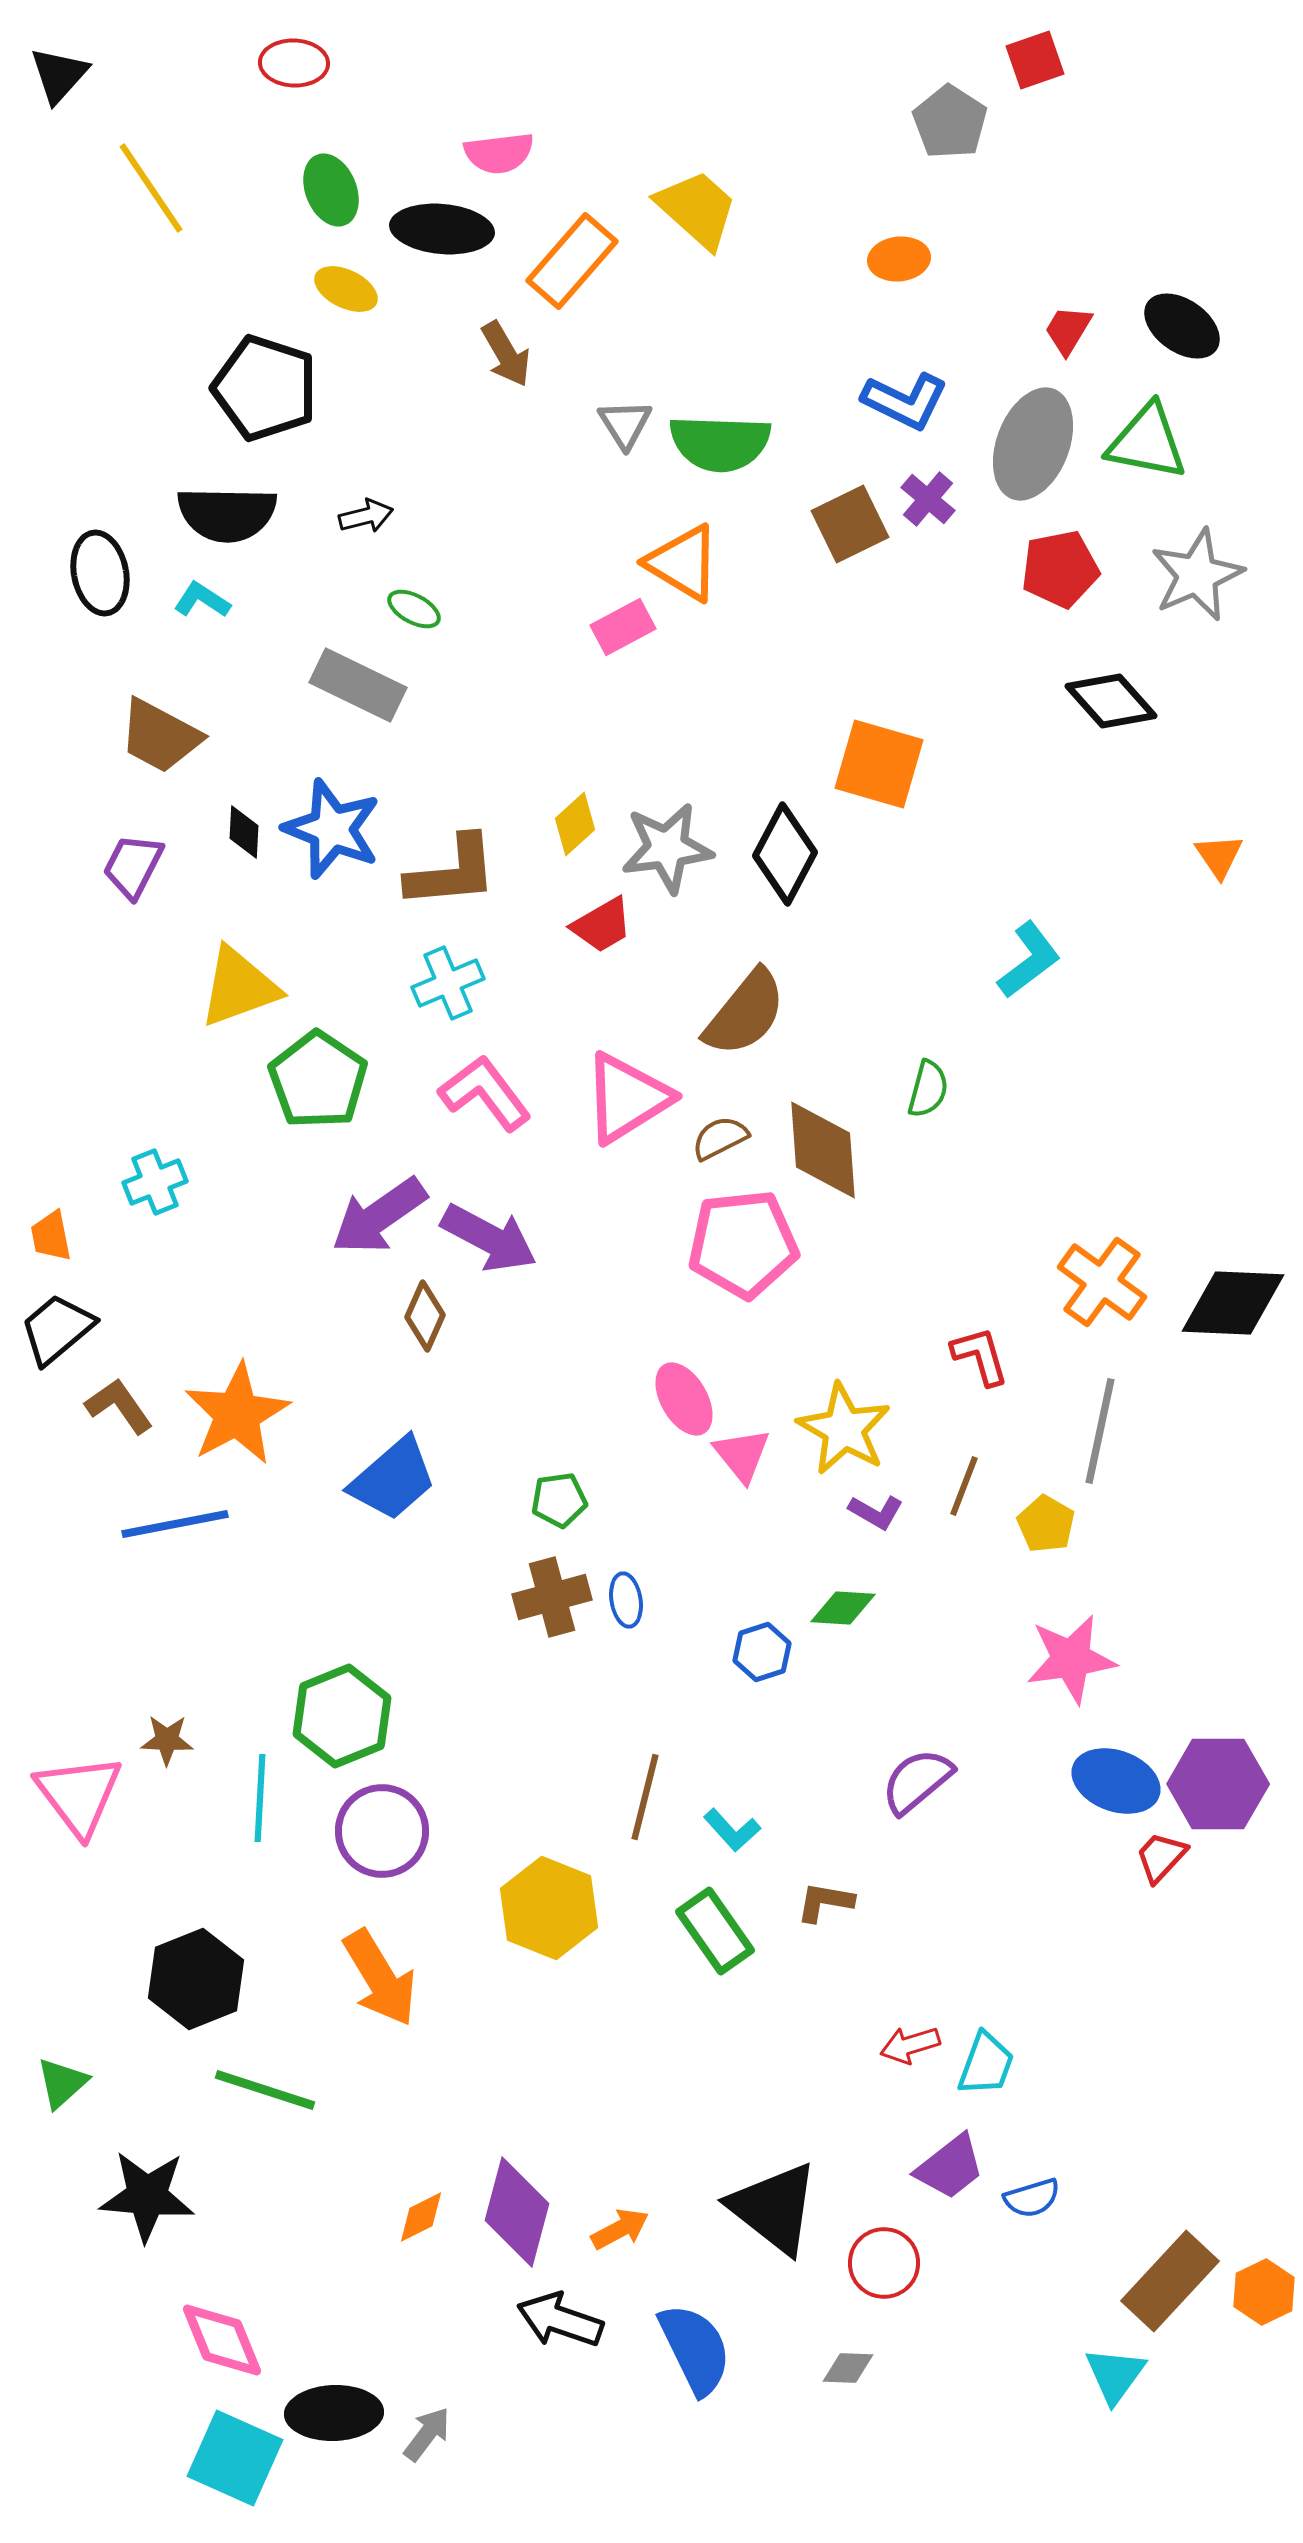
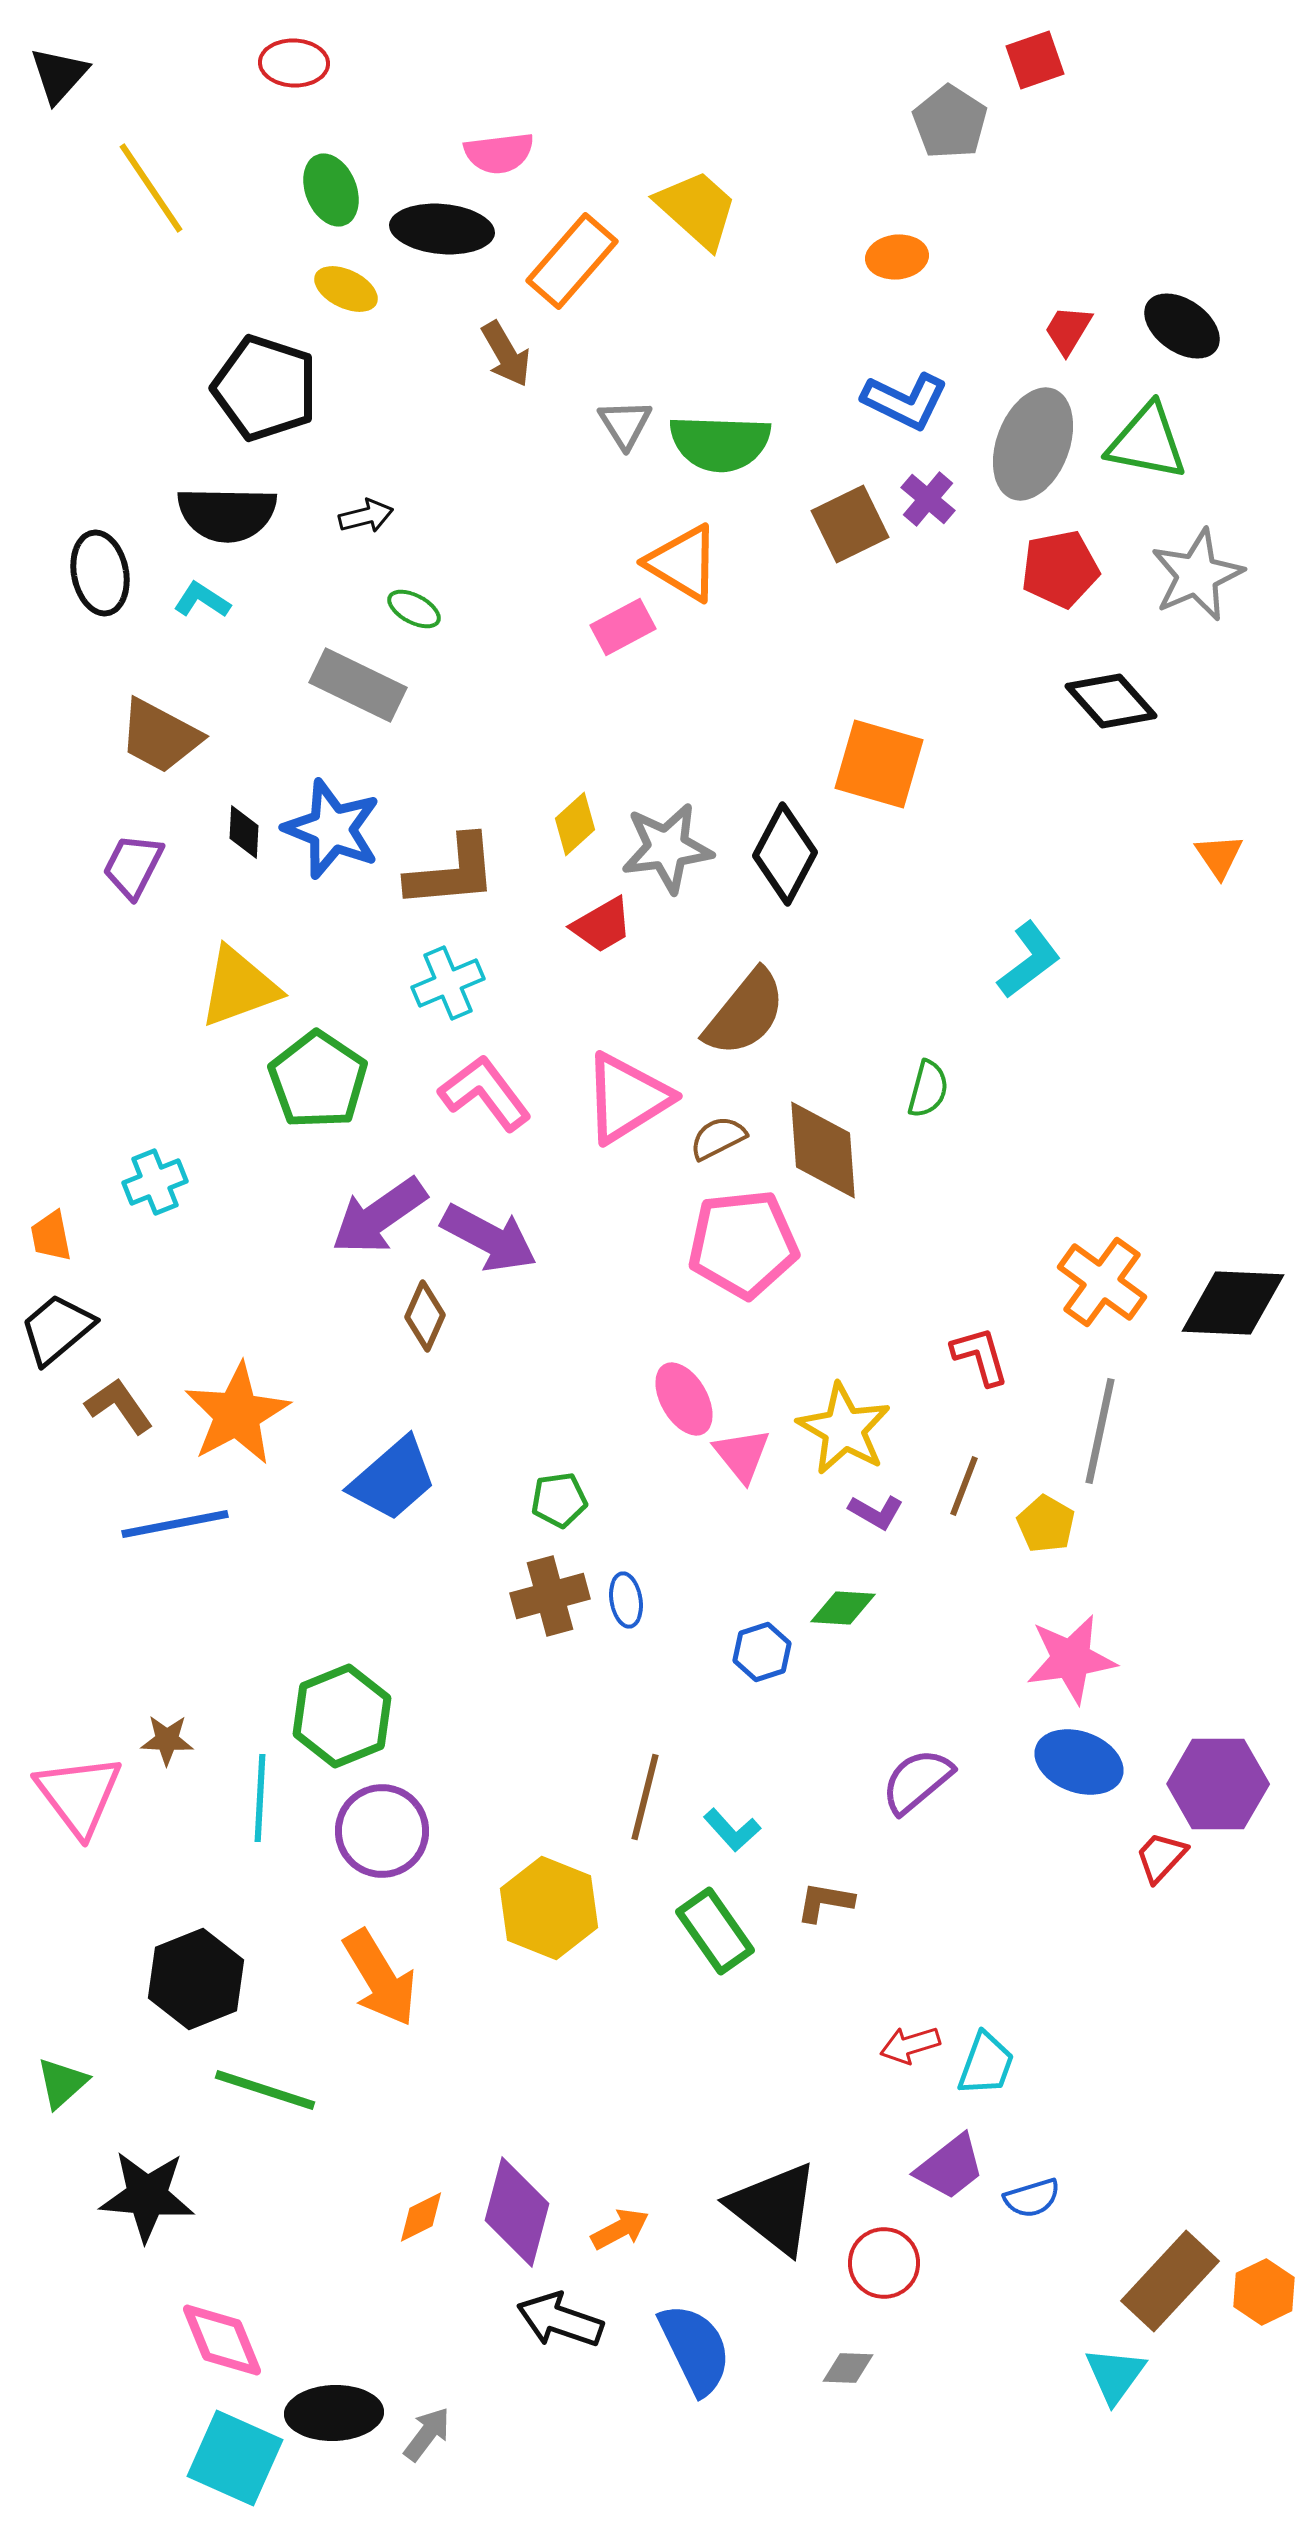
orange ellipse at (899, 259): moved 2 px left, 2 px up
brown semicircle at (720, 1138): moved 2 px left
brown cross at (552, 1597): moved 2 px left, 1 px up
blue ellipse at (1116, 1781): moved 37 px left, 19 px up
